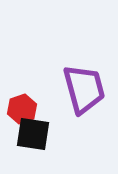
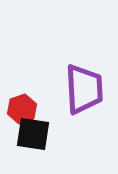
purple trapezoid: rotated 12 degrees clockwise
